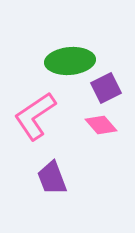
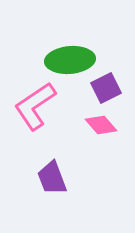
green ellipse: moved 1 px up
pink L-shape: moved 10 px up
